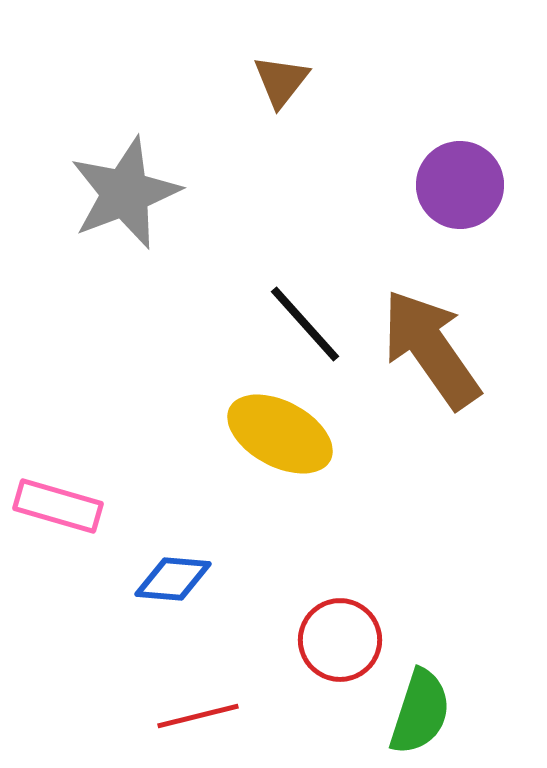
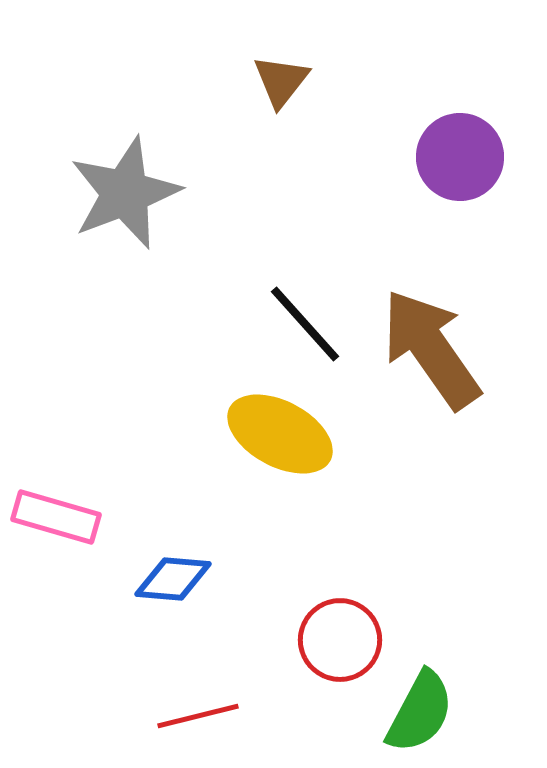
purple circle: moved 28 px up
pink rectangle: moved 2 px left, 11 px down
green semicircle: rotated 10 degrees clockwise
